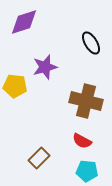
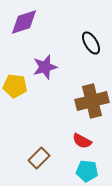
brown cross: moved 6 px right; rotated 28 degrees counterclockwise
